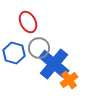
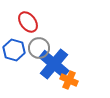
red ellipse: rotated 10 degrees counterclockwise
blue hexagon: moved 3 px up
orange cross: rotated 30 degrees counterclockwise
